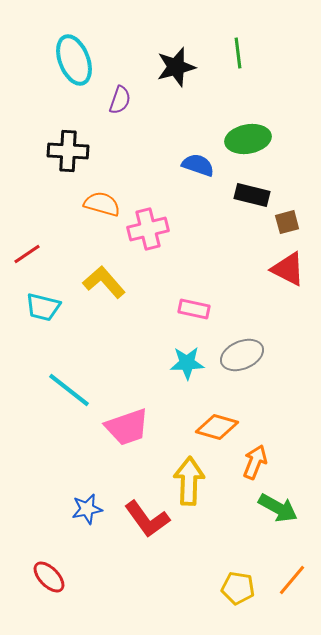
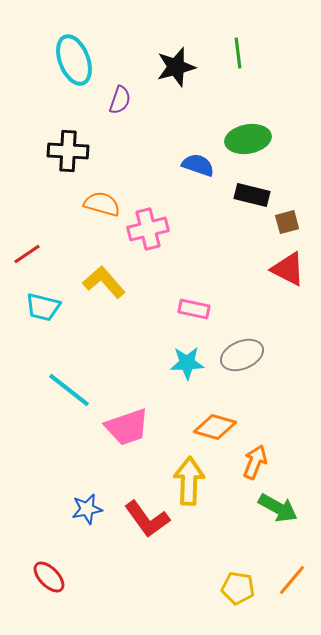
orange diamond: moved 2 px left
